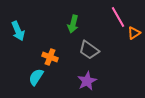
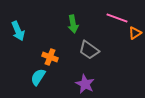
pink line: moved 1 px left, 1 px down; rotated 40 degrees counterclockwise
green arrow: rotated 24 degrees counterclockwise
orange triangle: moved 1 px right
cyan semicircle: moved 2 px right
purple star: moved 2 px left, 3 px down; rotated 18 degrees counterclockwise
